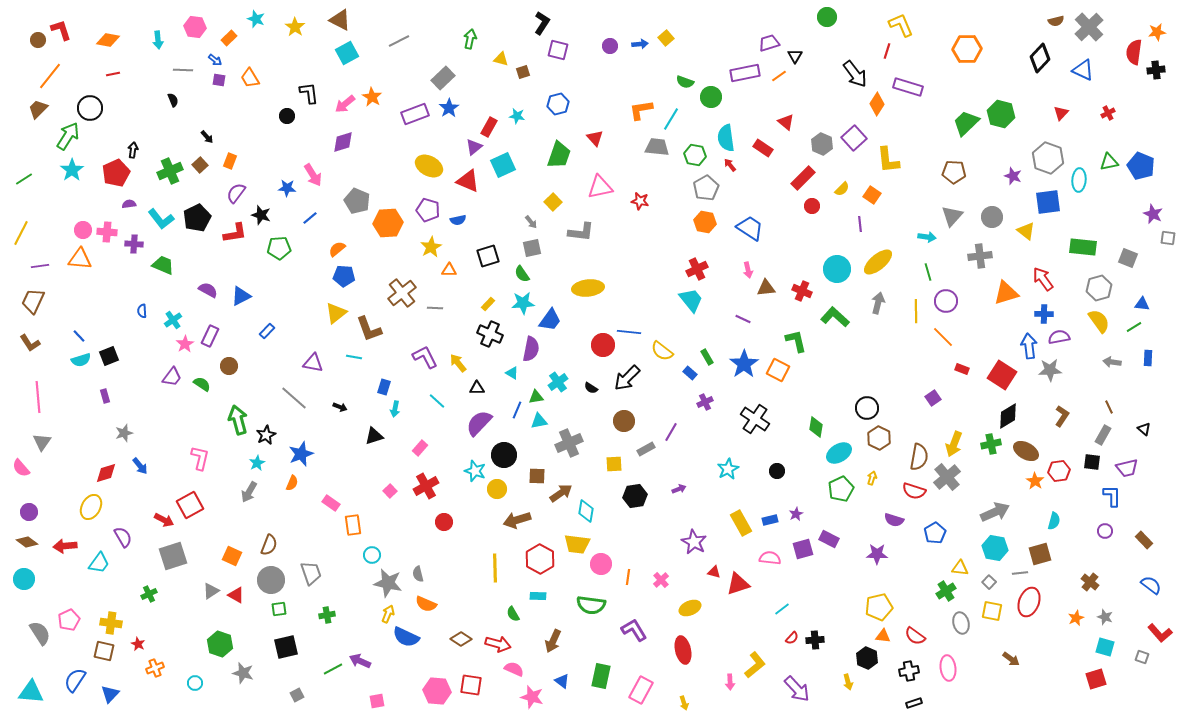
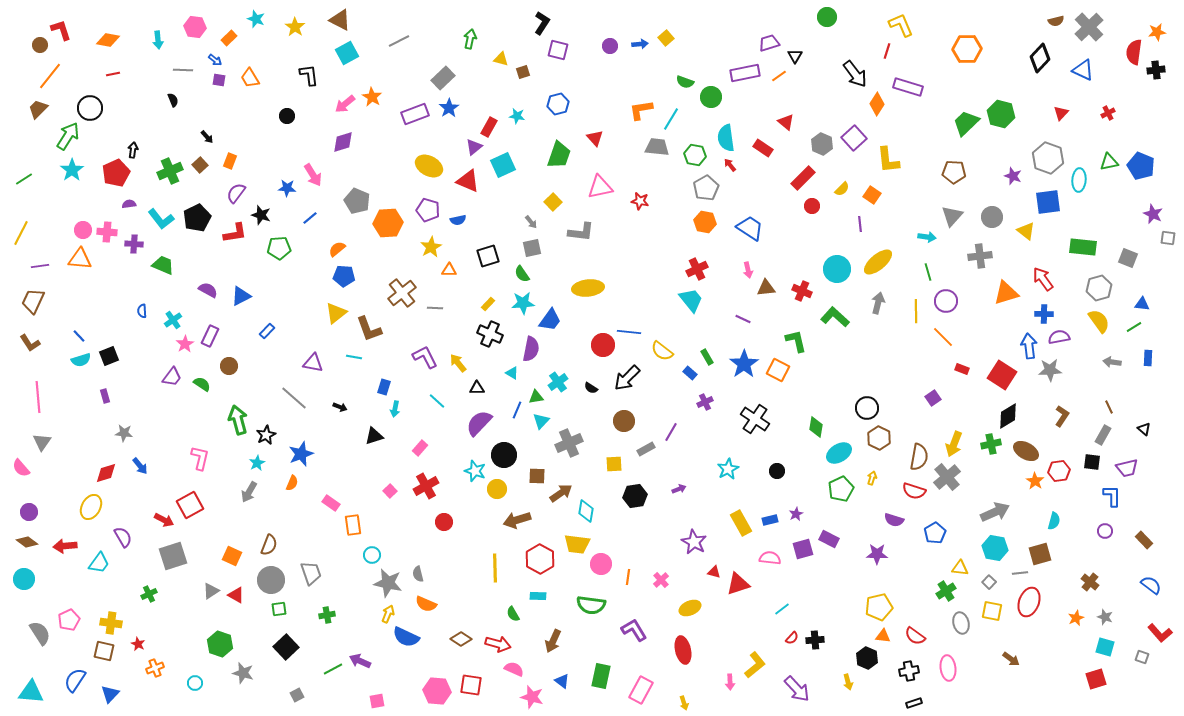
brown circle at (38, 40): moved 2 px right, 5 px down
black L-shape at (309, 93): moved 18 px up
cyan triangle at (539, 421): moved 2 px right; rotated 36 degrees counterclockwise
gray star at (124, 433): rotated 24 degrees clockwise
black square at (286, 647): rotated 30 degrees counterclockwise
